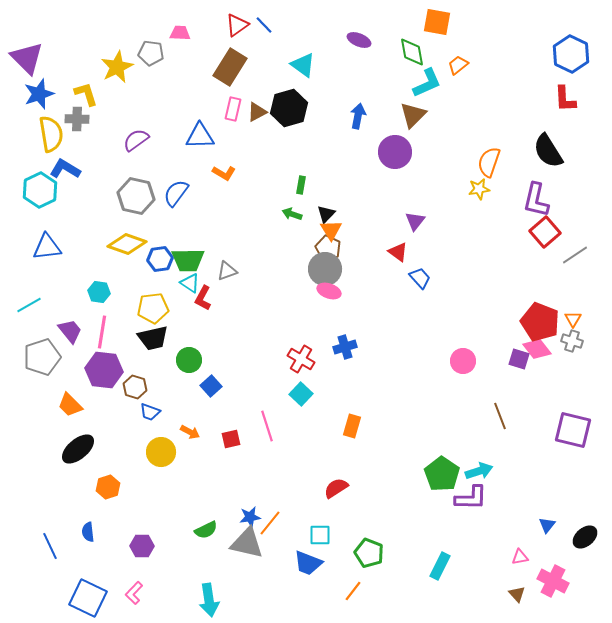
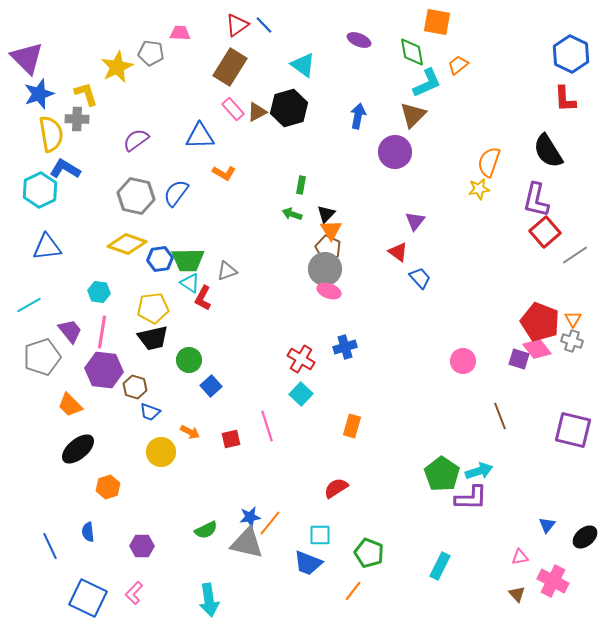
pink rectangle at (233, 109): rotated 55 degrees counterclockwise
